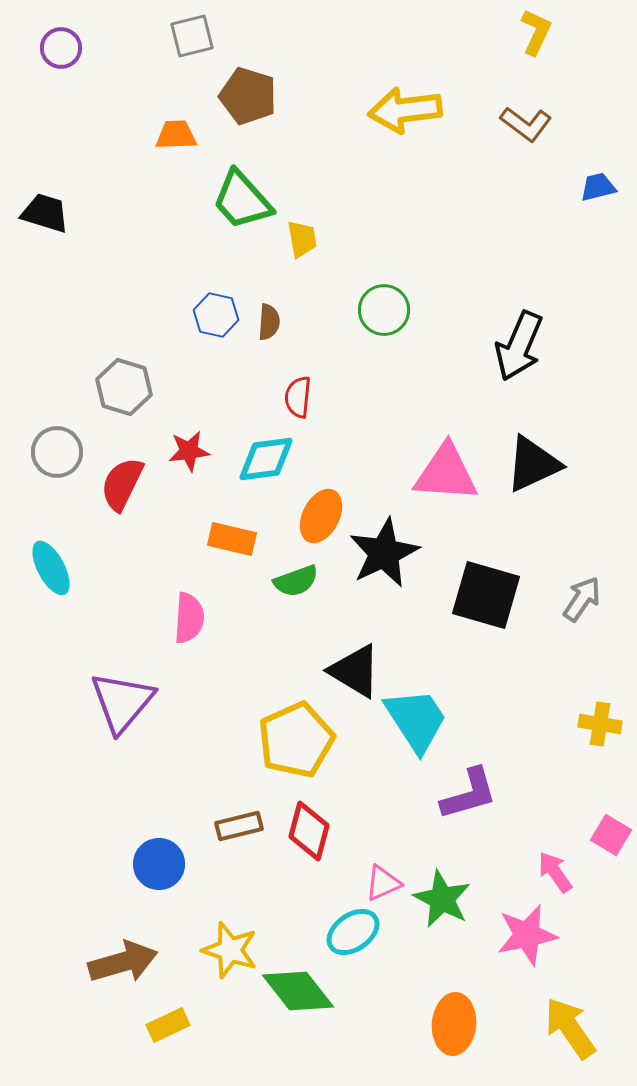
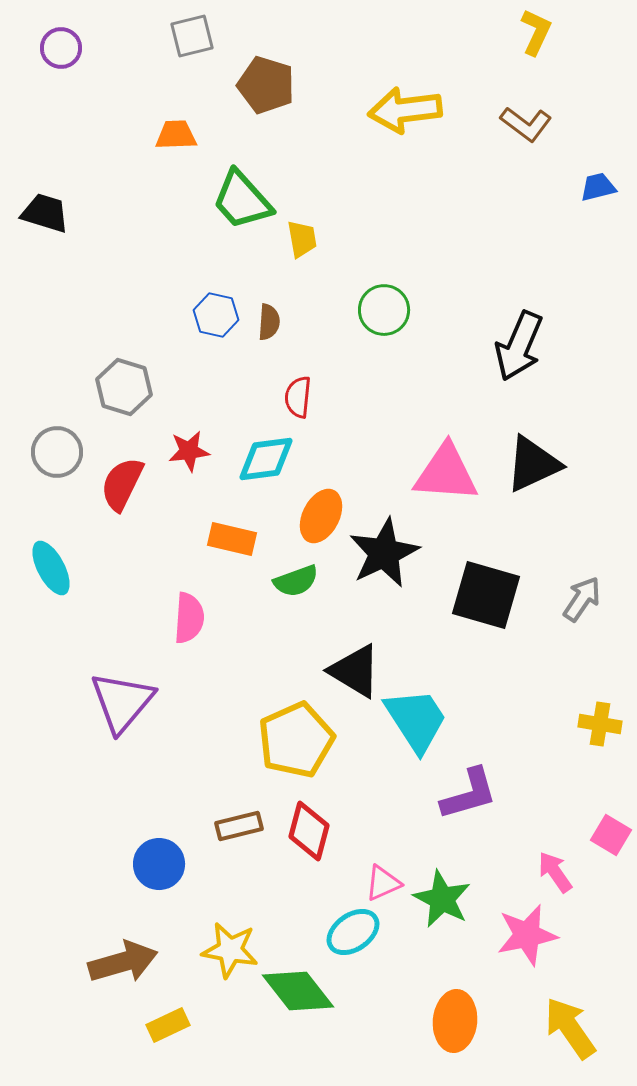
brown pentagon at (248, 96): moved 18 px right, 11 px up
yellow star at (230, 950): rotated 8 degrees counterclockwise
orange ellipse at (454, 1024): moved 1 px right, 3 px up
